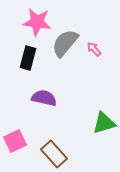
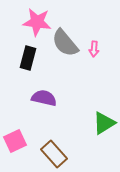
gray semicircle: rotated 80 degrees counterclockwise
pink arrow: rotated 133 degrees counterclockwise
green triangle: rotated 15 degrees counterclockwise
